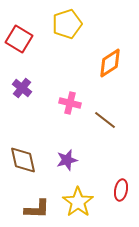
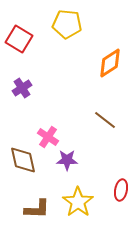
yellow pentagon: rotated 24 degrees clockwise
purple cross: rotated 18 degrees clockwise
pink cross: moved 22 px left, 34 px down; rotated 20 degrees clockwise
purple star: rotated 15 degrees clockwise
